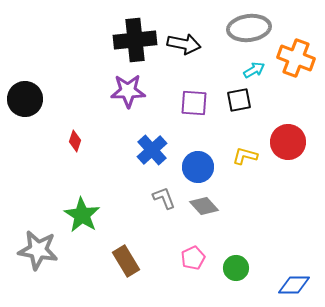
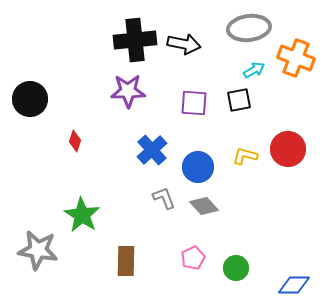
black circle: moved 5 px right
red circle: moved 7 px down
brown rectangle: rotated 32 degrees clockwise
